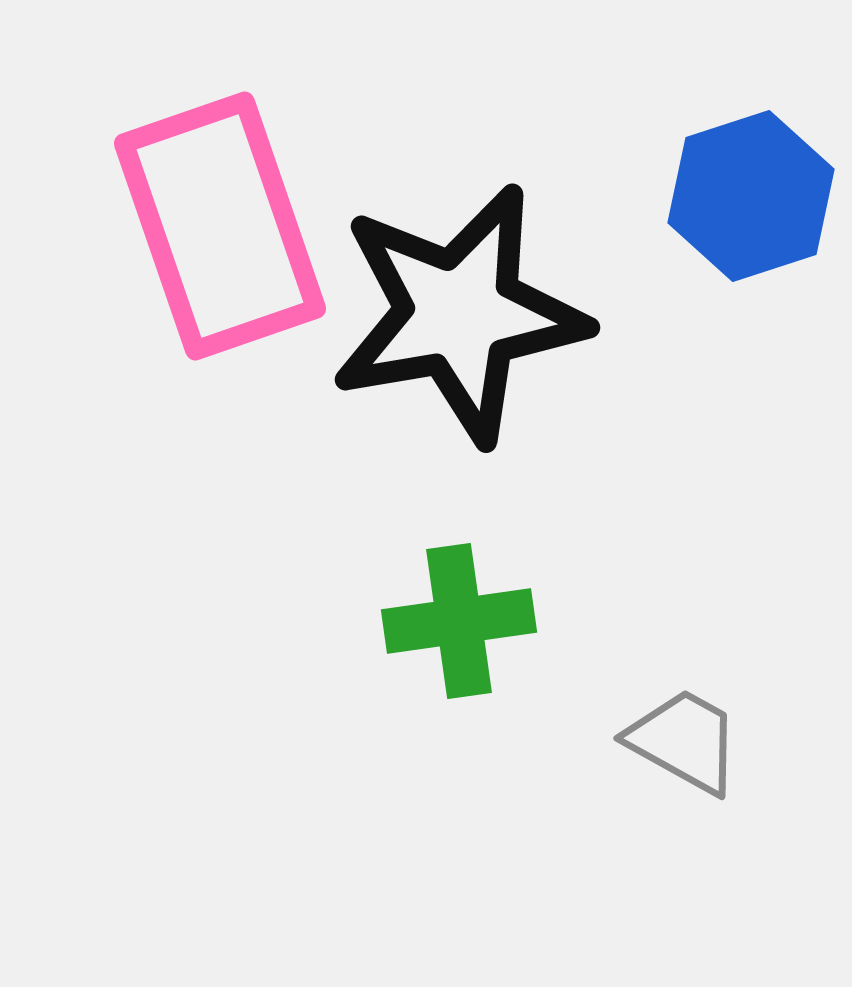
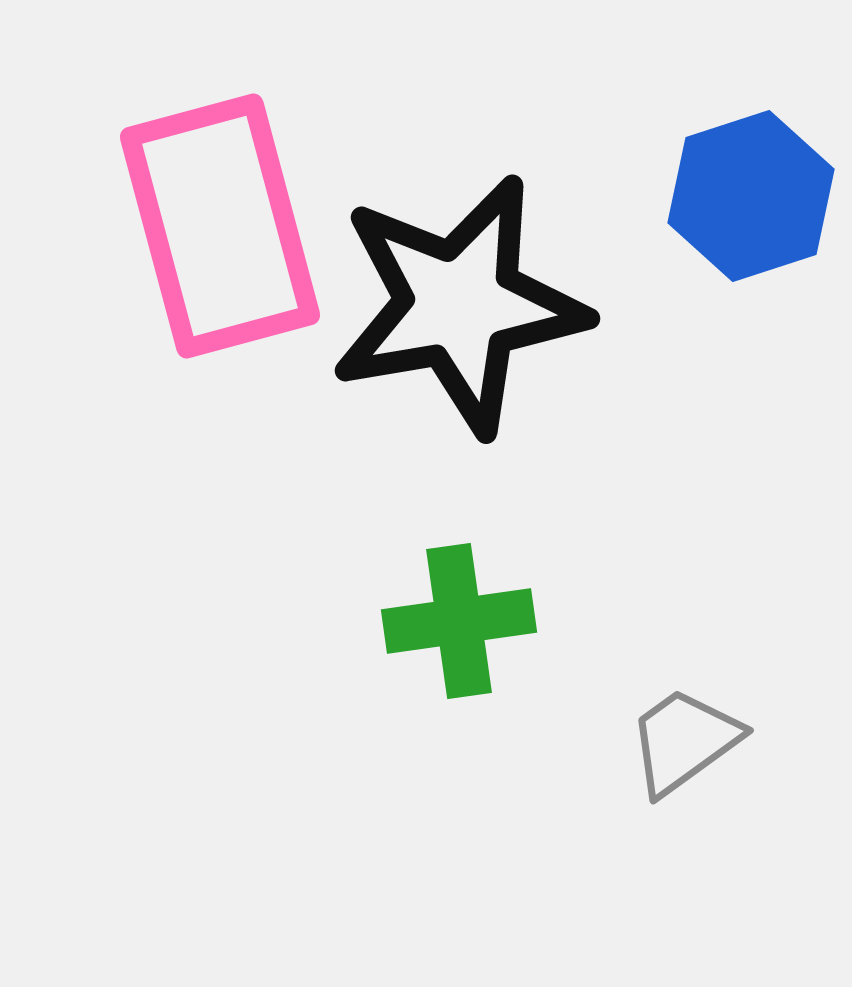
pink rectangle: rotated 4 degrees clockwise
black star: moved 9 px up
gray trapezoid: rotated 65 degrees counterclockwise
